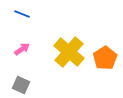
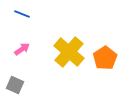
gray square: moved 6 px left
